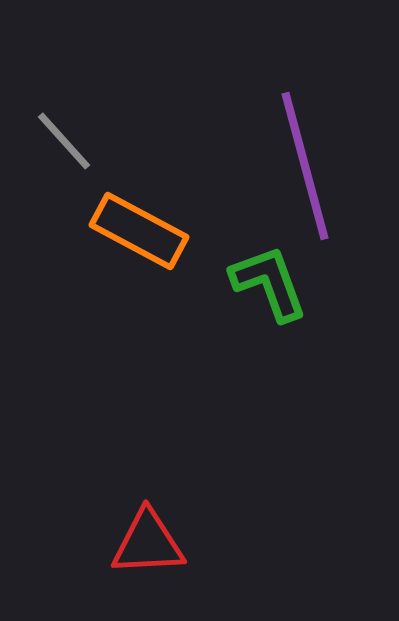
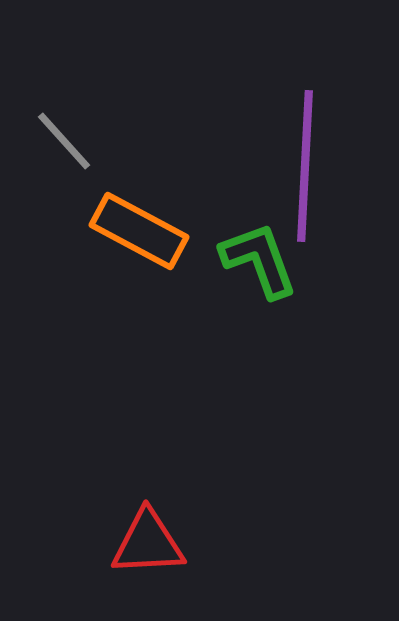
purple line: rotated 18 degrees clockwise
green L-shape: moved 10 px left, 23 px up
